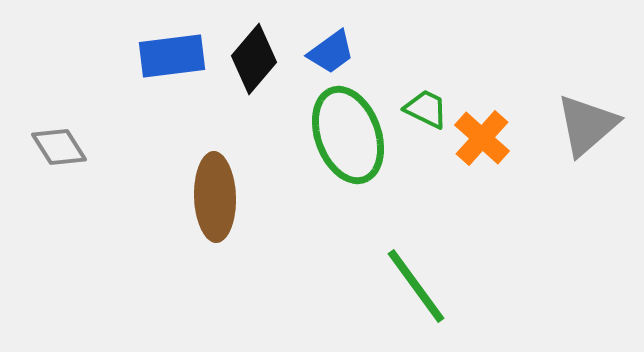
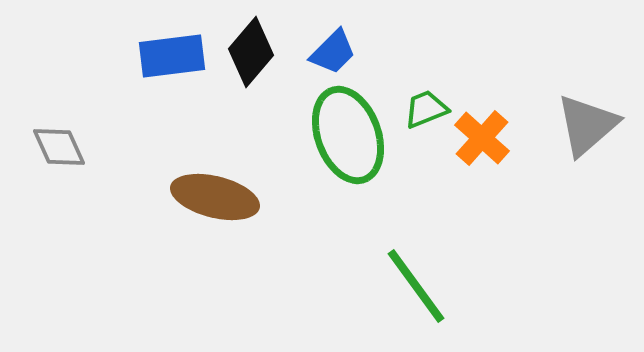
blue trapezoid: moved 2 px right; rotated 9 degrees counterclockwise
black diamond: moved 3 px left, 7 px up
green trapezoid: rotated 48 degrees counterclockwise
gray diamond: rotated 8 degrees clockwise
brown ellipse: rotated 74 degrees counterclockwise
